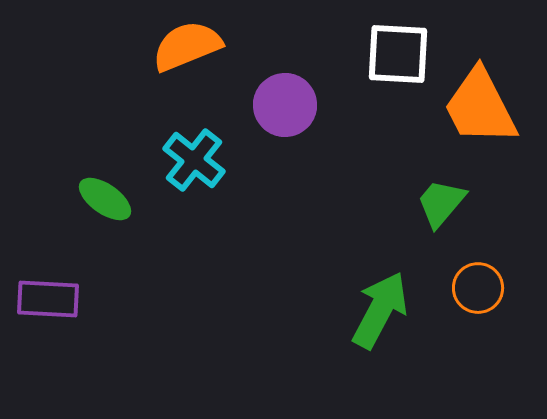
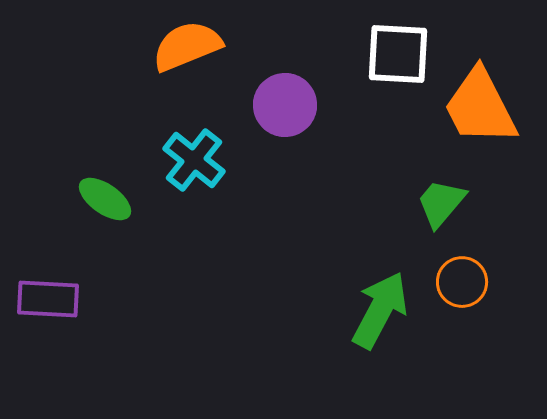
orange circle: moved 16 px left, 6 px up
